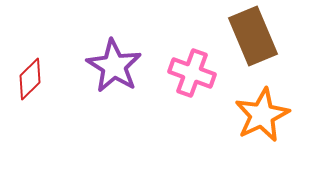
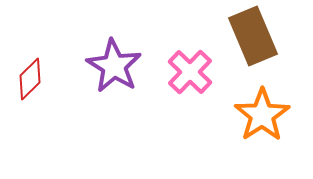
pink cross: moved 2 px left, 1 px up; rotated 24 degrees clockwise
orange star: rotated 8 degrees counterclockwise
